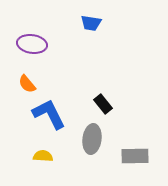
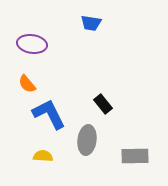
gray ellipse: moved 5 px left, 1 px down
